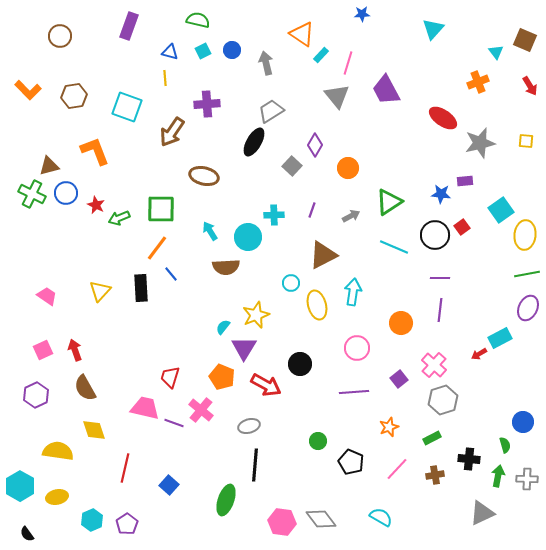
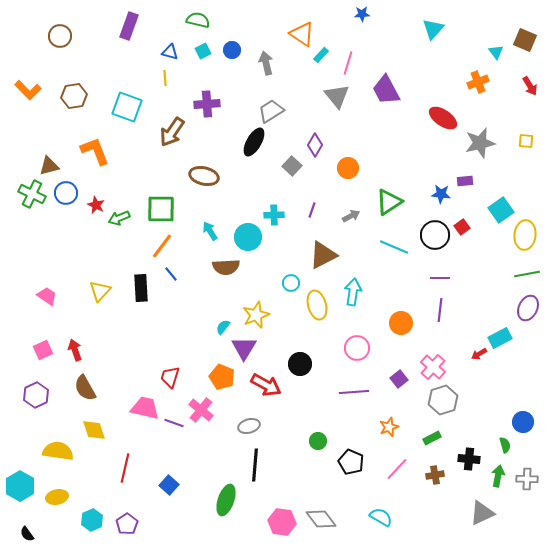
orange line at (157, 248): moved 5 px right, 2 px up
pink cross at (434, 365): moved 1 px left, 2 px down
